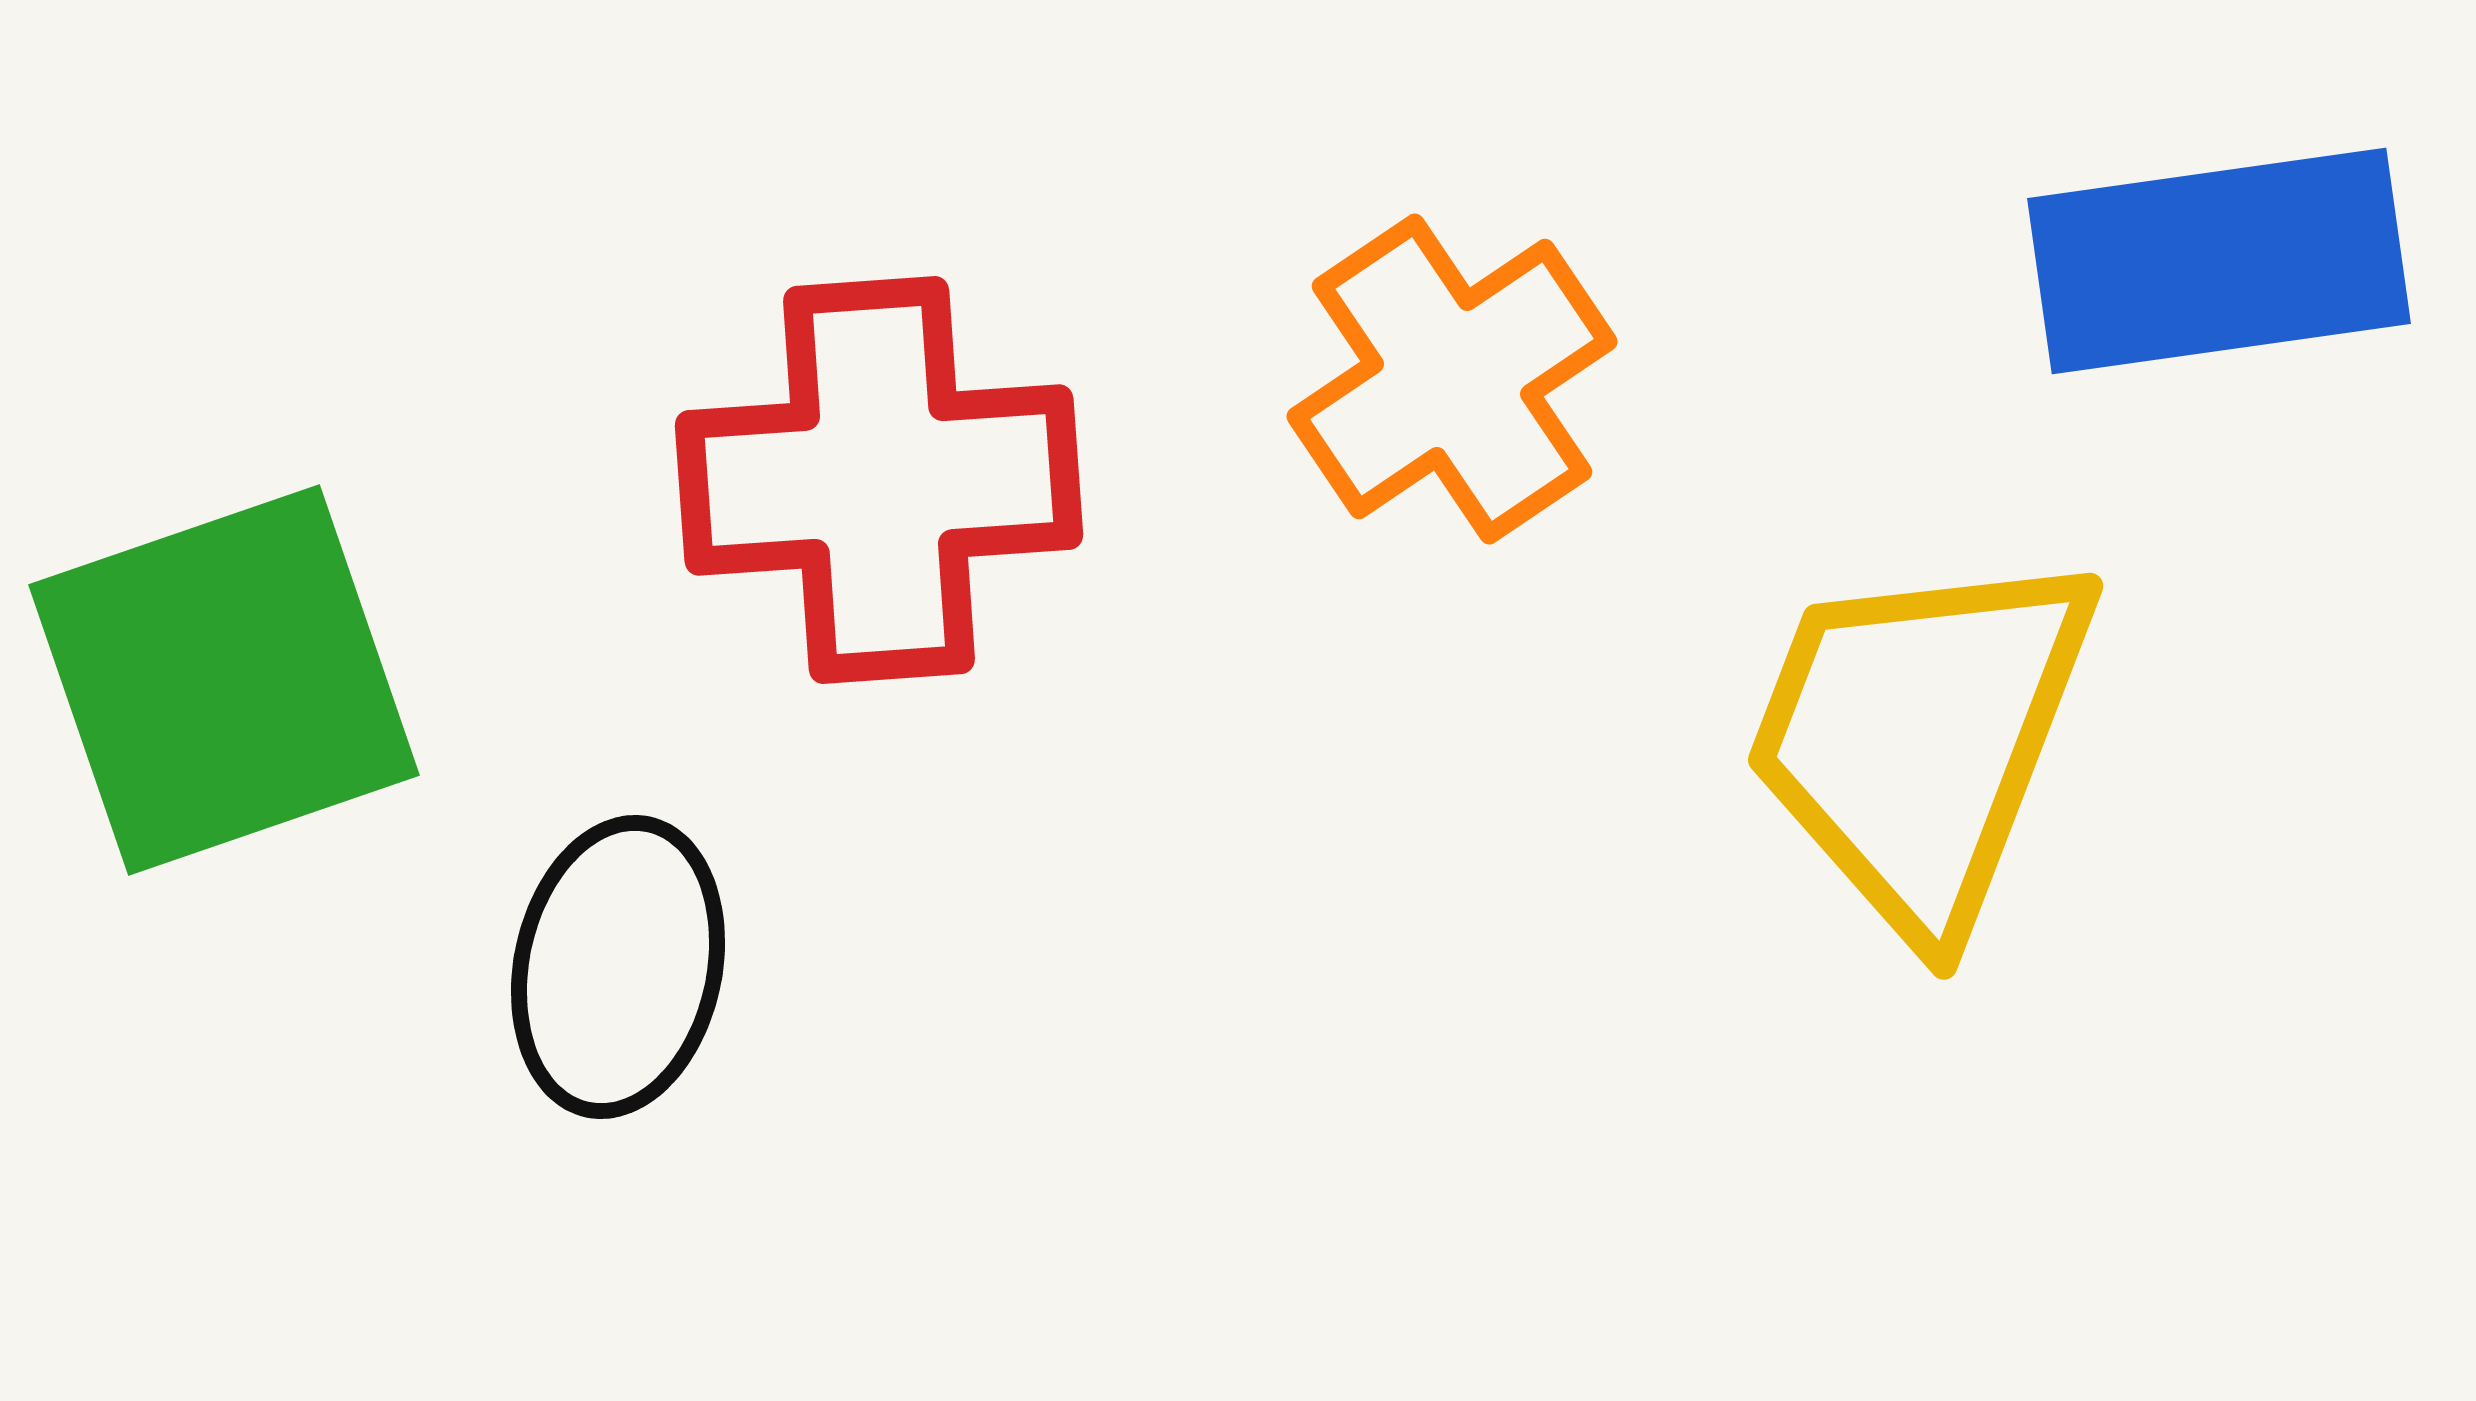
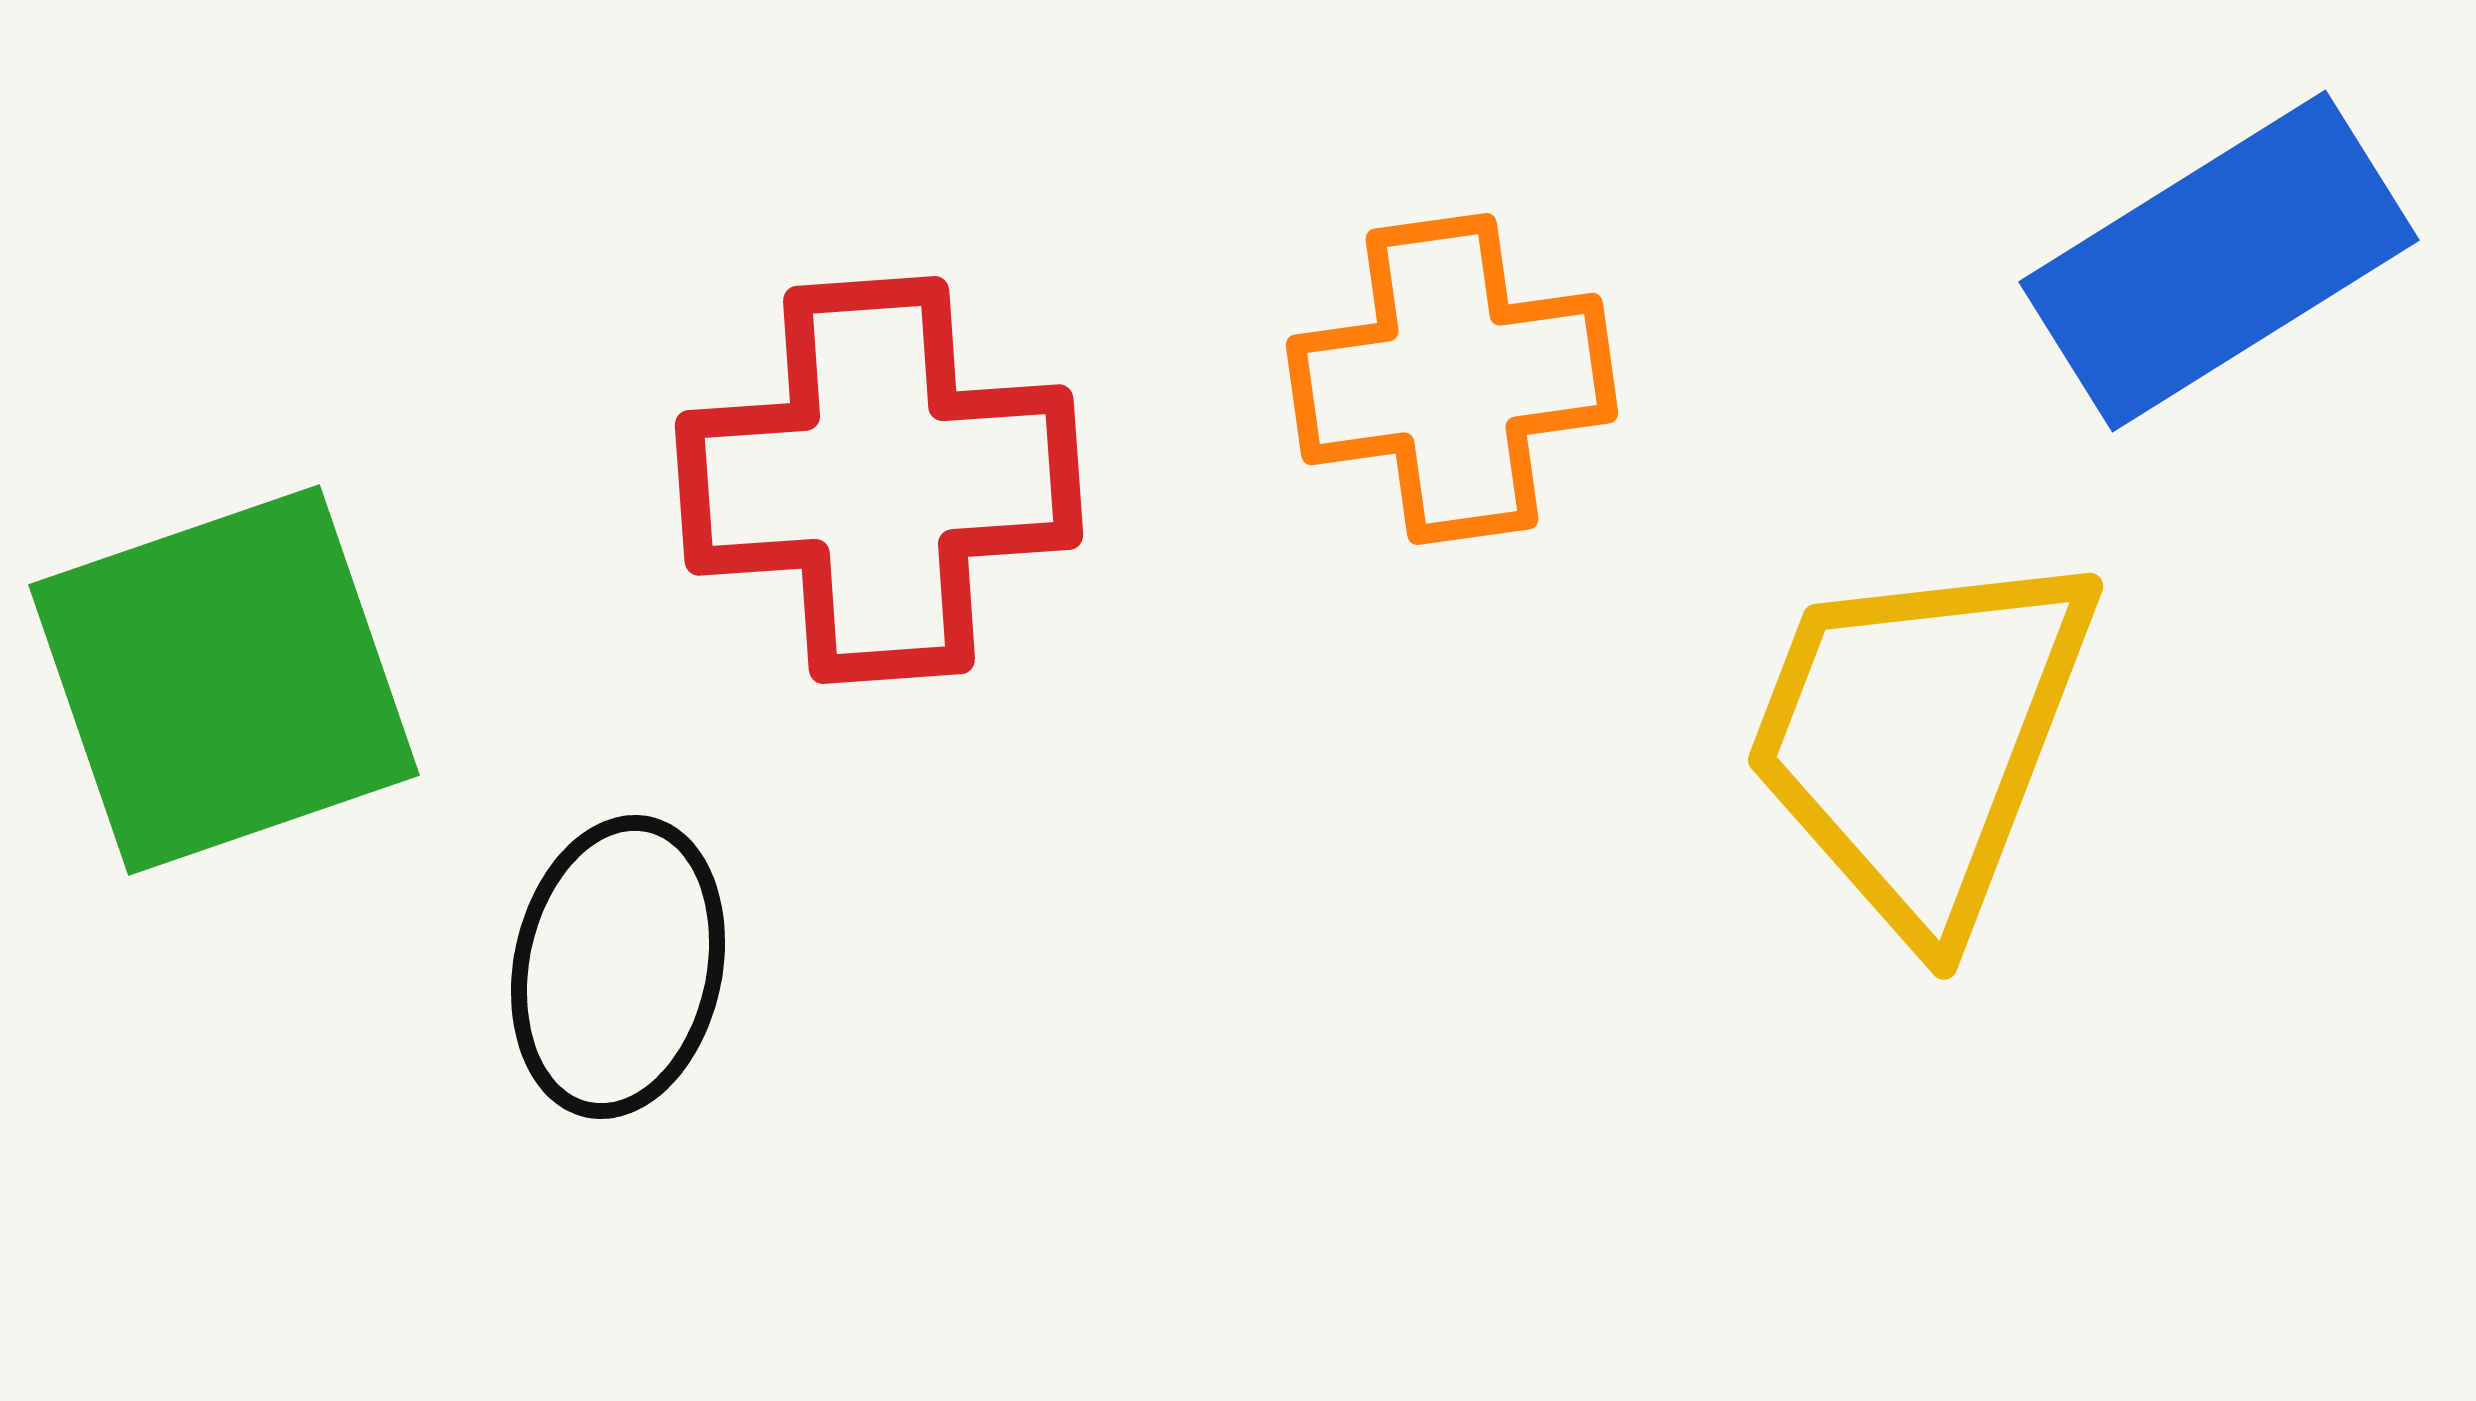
blue rectangle: rotated 24 degrees counterclockwise
orange cross: rotated 26 degrees clockwise
